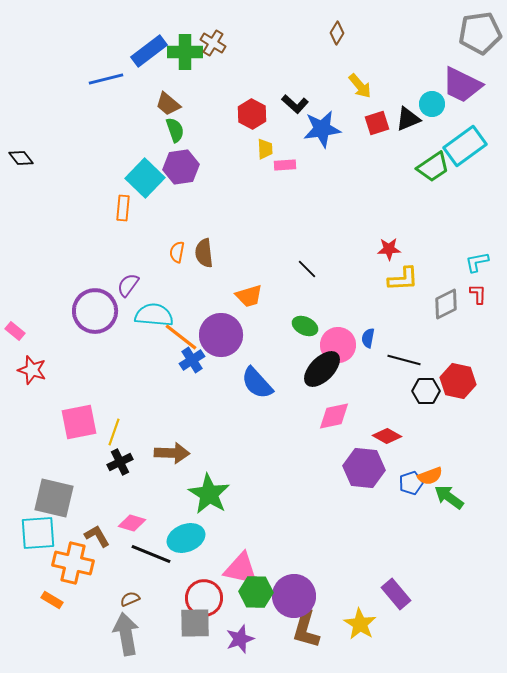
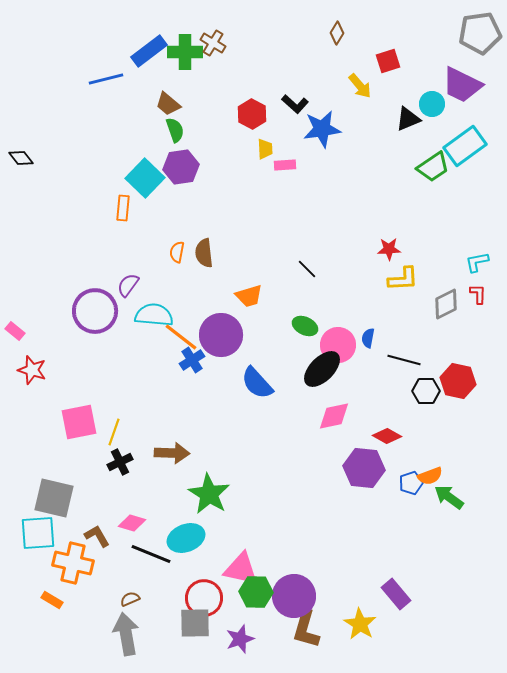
red square at (377, 123): moved 11 px right, 62 px up
